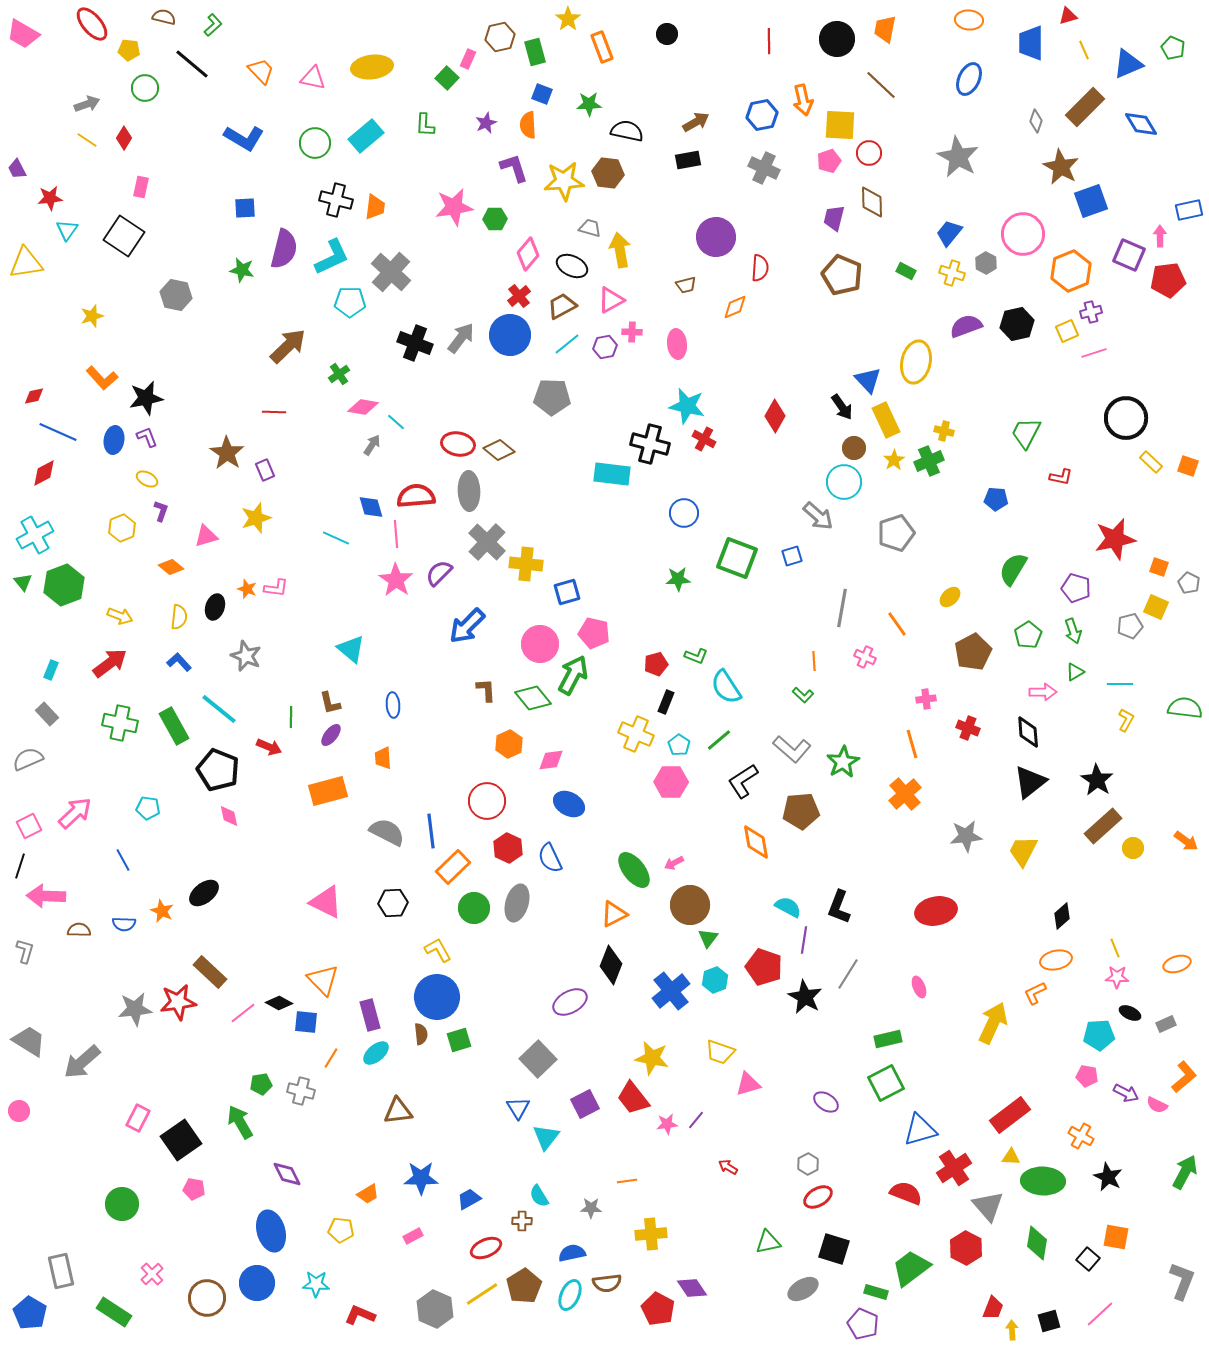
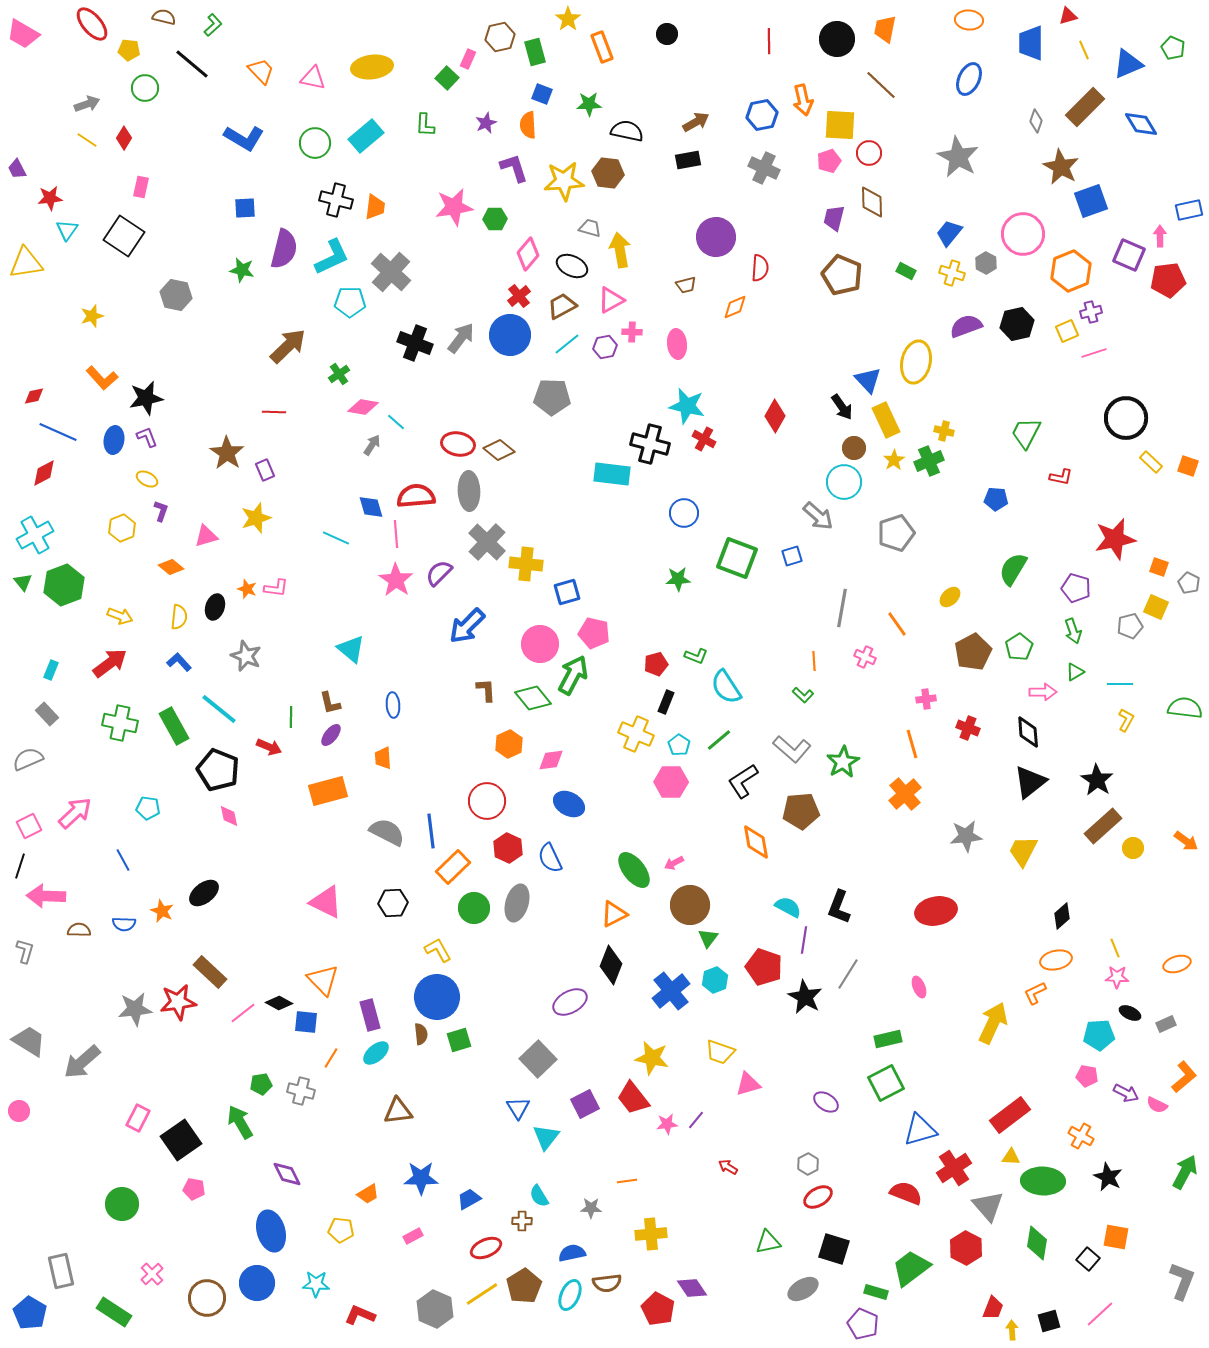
green pentagon at (1028, 635): moved 9 px left, 12 px down
